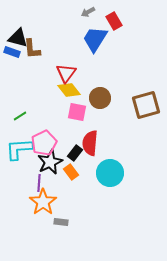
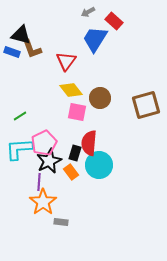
red rectangle: rotated 18 degrees counterclockwise
black triangle: moved 3 px right, 3 px up
brown L-shape: rotated 15 degrees counterclockwise
red triangle: moved 12 px up
yellow diamond: moved 2 px right
red semicircle: moved 1 px left
black rectangle: rotated 21 degrees counterclockwise
black star: moved 1 px left, 1 px up
cyan circle: moved 11 px left, 8 px up
purple line: moved 1 px up
